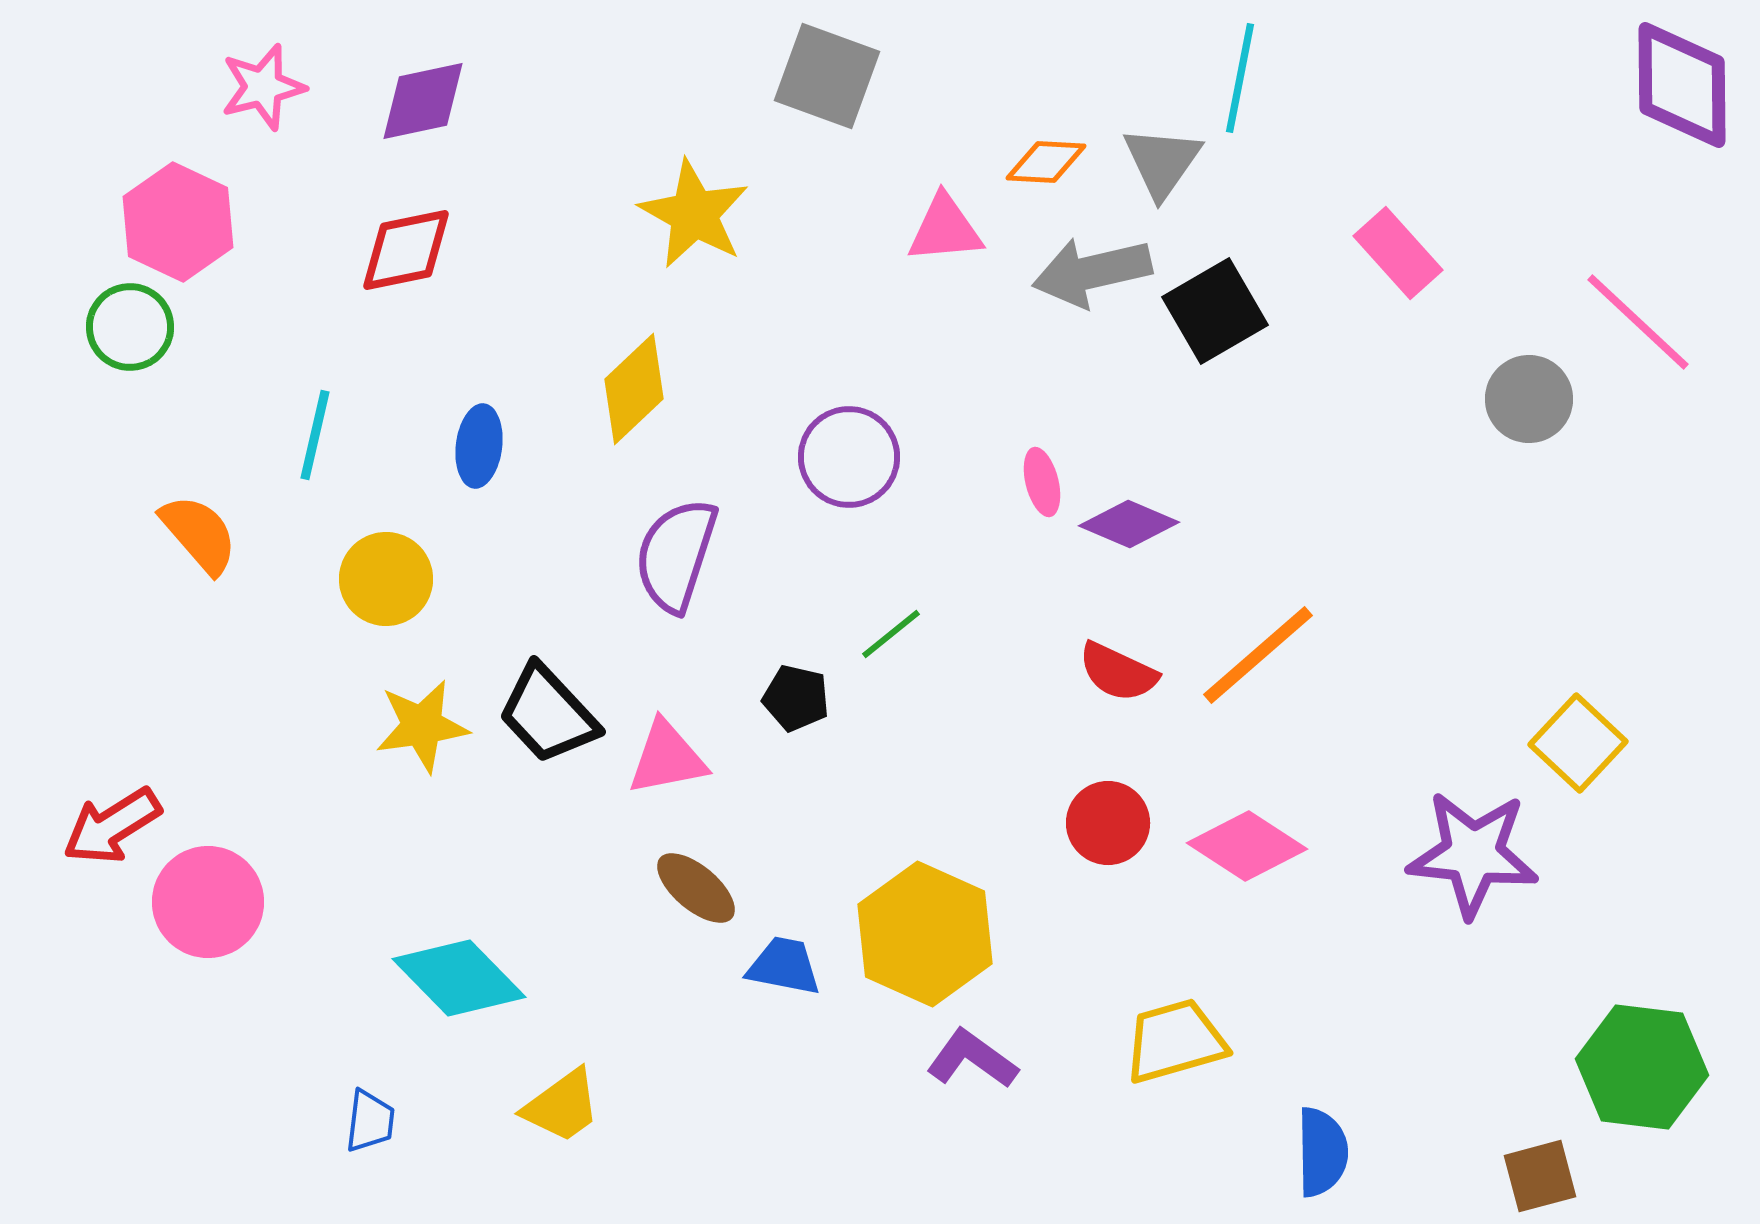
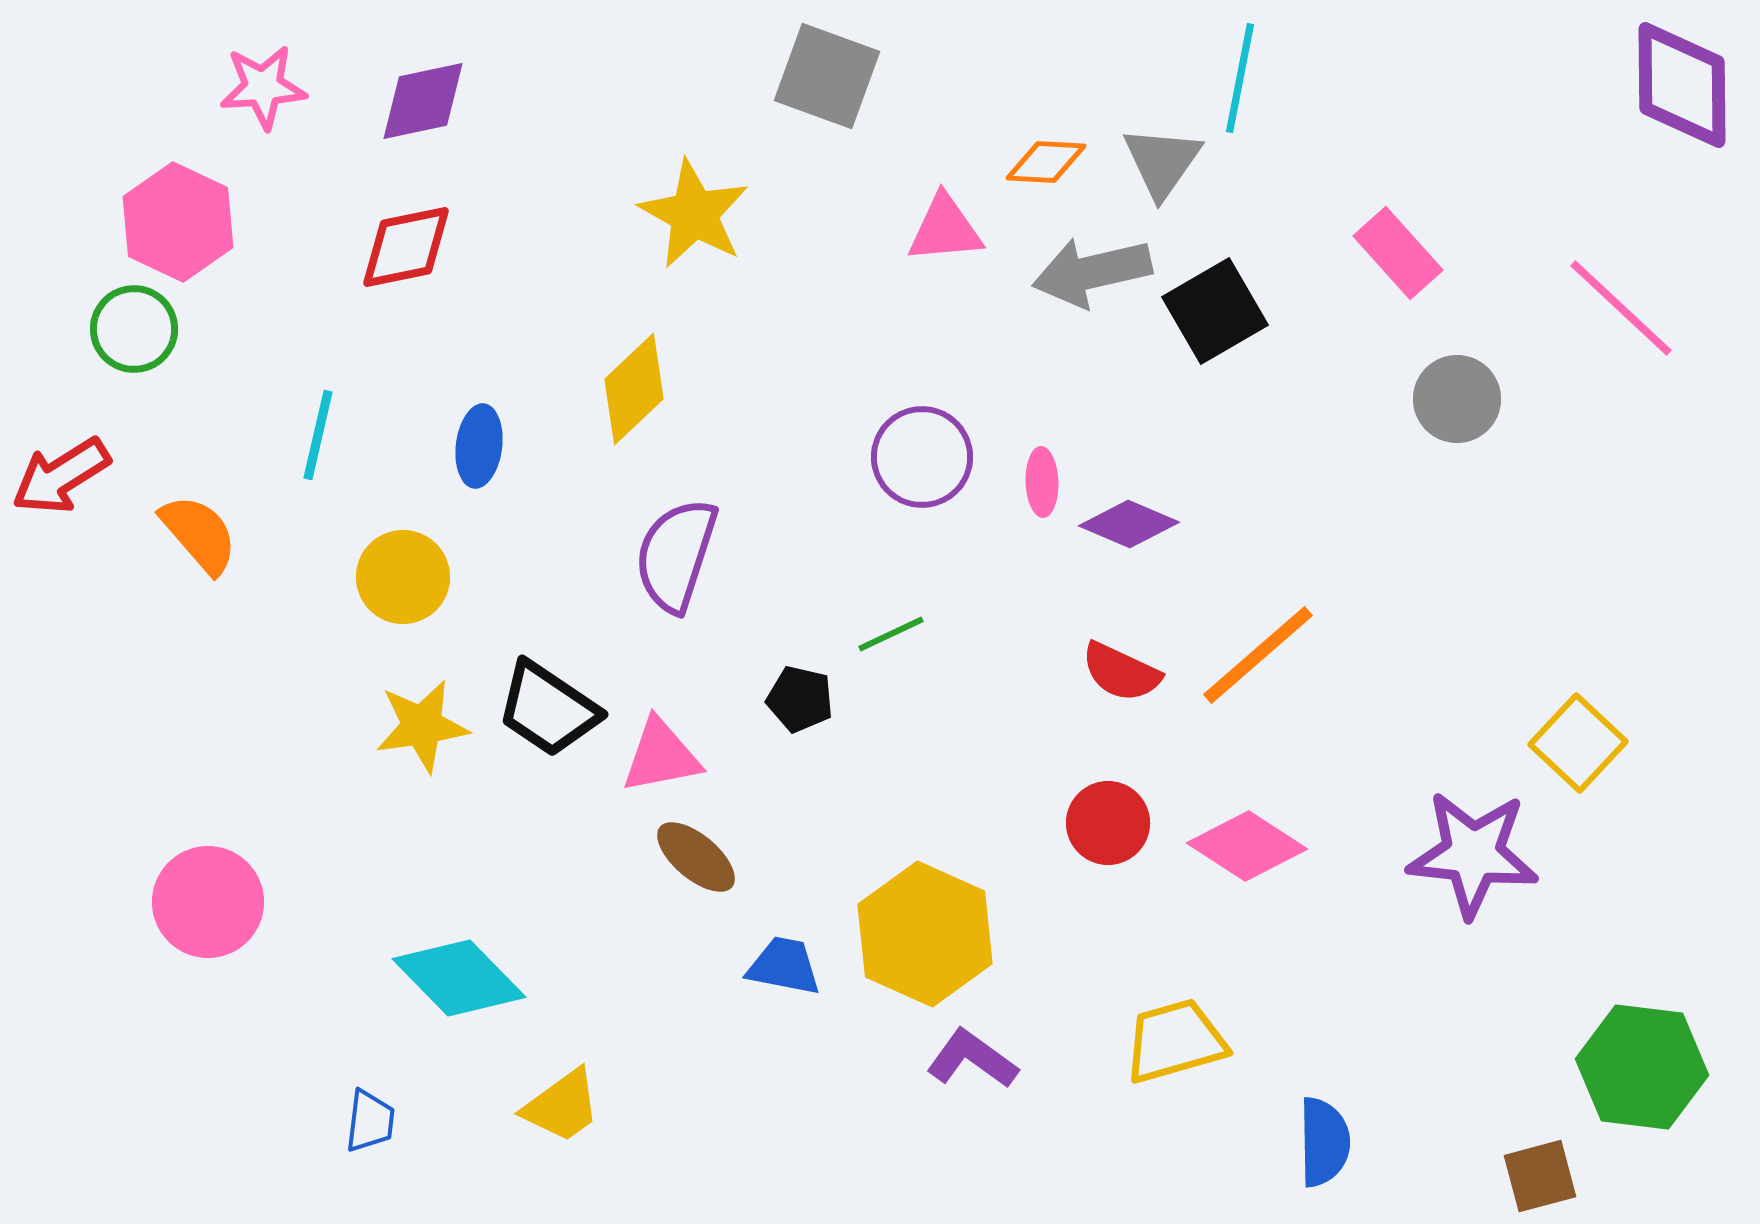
pink star at (263, 87): rotated 10 degrees clockwise
red diamond at (406, 250): moved 3 px up
pink line at (1638, 322): moved 17 px left, 14 px up
green circle at (130, 327): moved 4 px right, 2 px down
gray circle at (1529, 399): moved 72 px left
cyan line at (315, 435): moved 3 px right
purple circle at (849, 457): moved 73 px right
pink ellipse at (1042, 482): rotated 12 degrees clockwise
yellow circle at (386, 579): moved 17 px right, 2 px up
green line at (891, 634): rotated 14 degrees clockwise
red semicircle at (1118, 672): moved 3 px right
black pentagon at (796, 698): moved 4 px right, 1 px down
black trapezoid at (548, 714): moved 5 px up; rotated 13 degrees counterclockwise
pink triangle at (667, 758): moved 6 px left, 2 px up
red arrow at (112, 826): moved 51 px left, 350 px up
brown ellipse at (696, 888): moved 31 px up
blue semicircle at (1322, 1152): moved 2 px right, 10 px up
